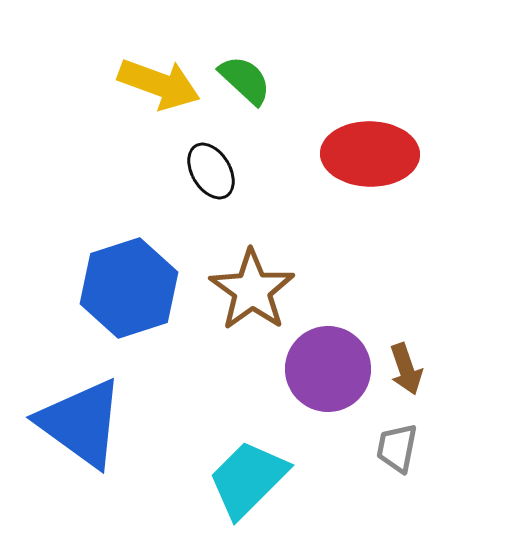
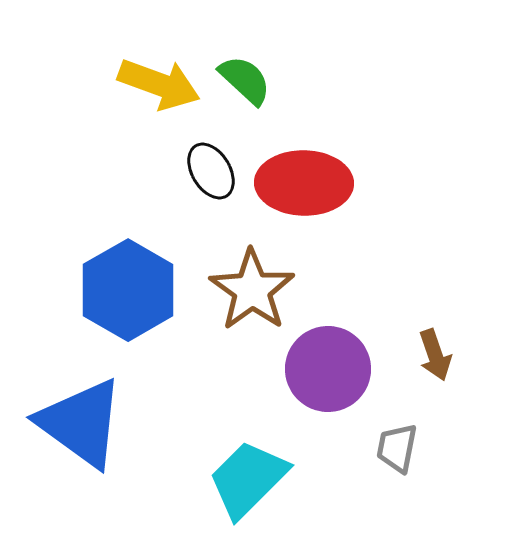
red ellipse: moved 66 px left, 29 px down
blue hexagon: moved 1 px left, 2 px down; rotated 12 degrees counterclockwise
brown arrow: moved 29 px right, 14 px up
